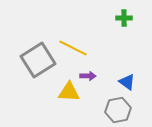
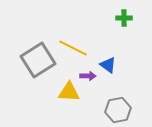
blue triangle: moved 19 px left, 17 px up
